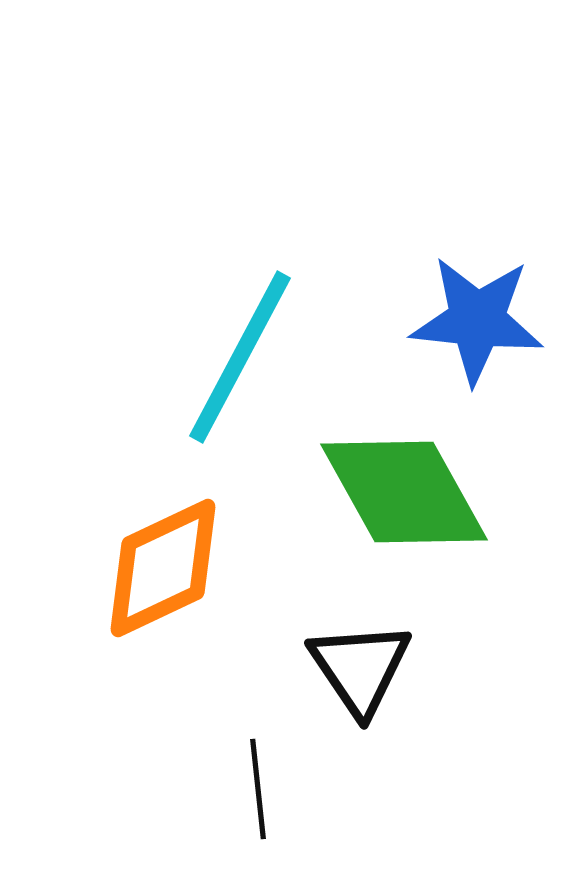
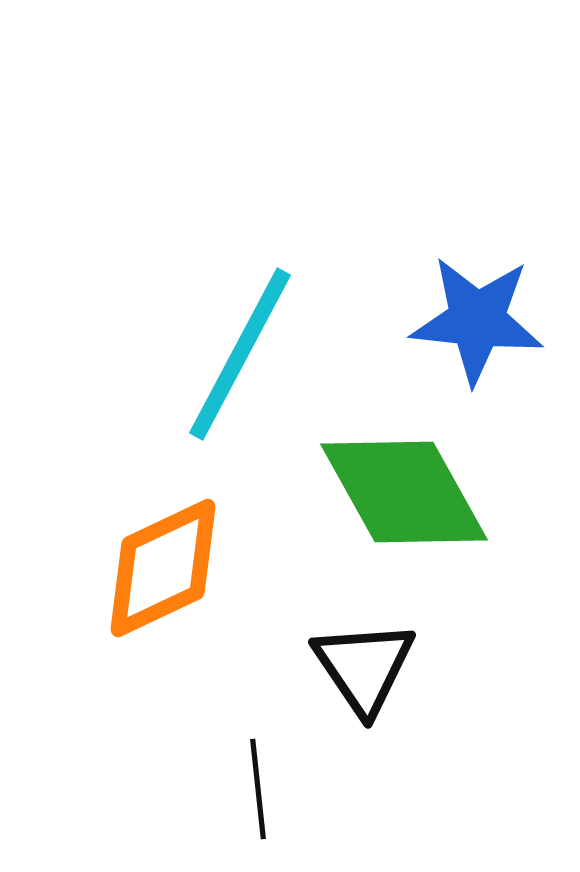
cyan line: moved 3 px up
black triangle: moved 4 px right, 1 px up
